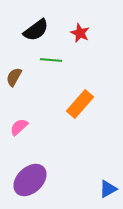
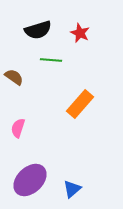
black semicircle: moved 2 px right; rotated 20 degrees clockwise
brown semicircle: rotated 96 degrees clockwise
pink semicircle: moved 1 px left, 1 px down; rotated 30 degrees counterclockwise
blue triangle: moved 36 px left; rotated 12 degrees counterclockwise
